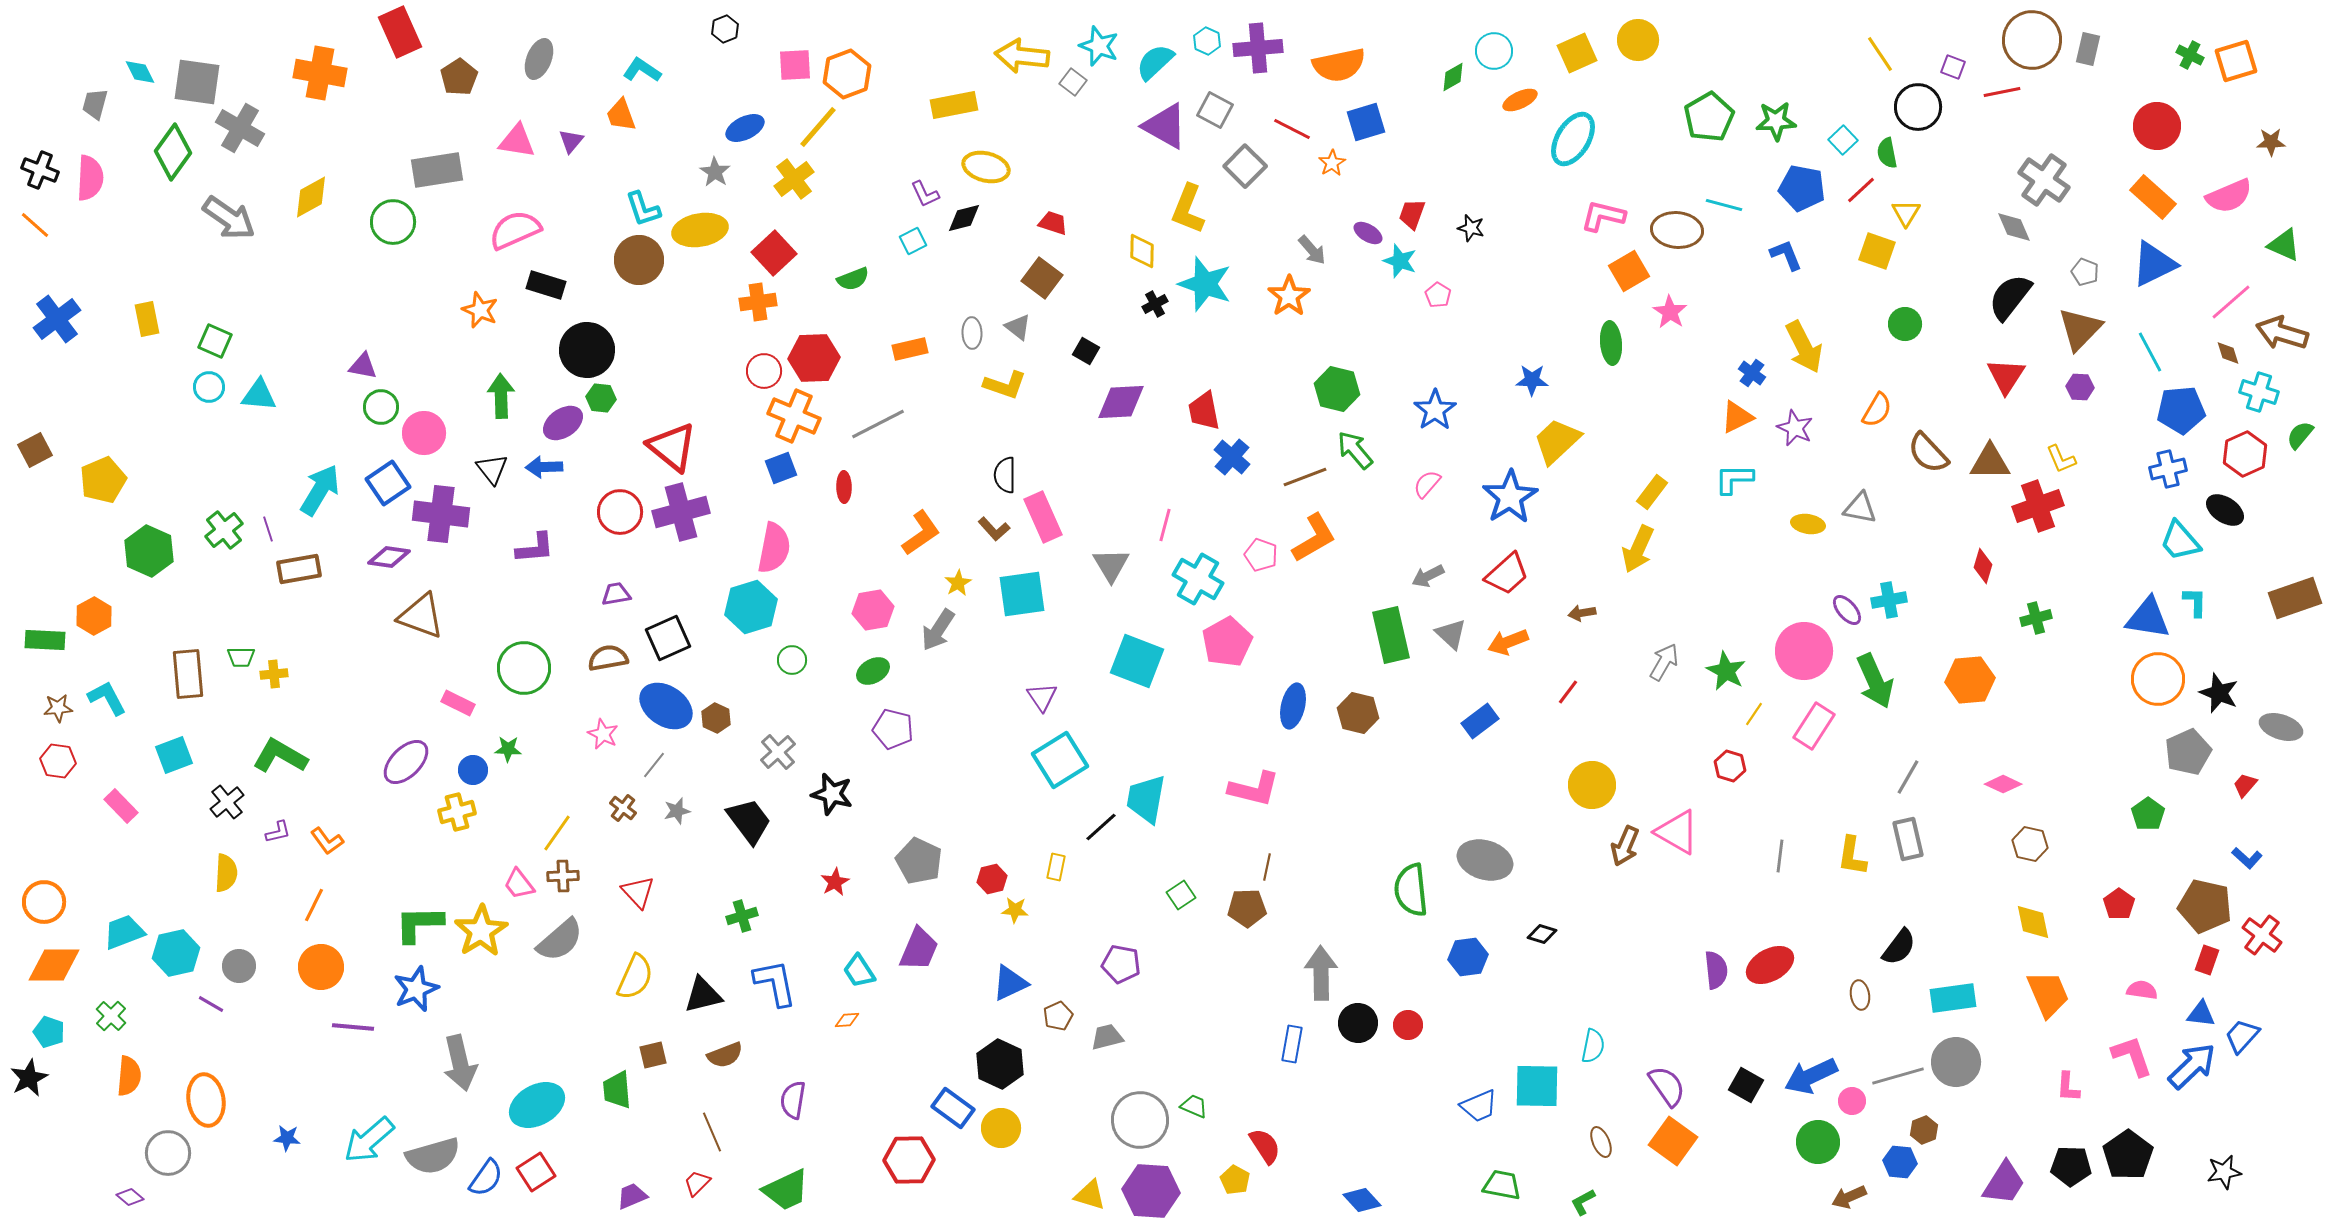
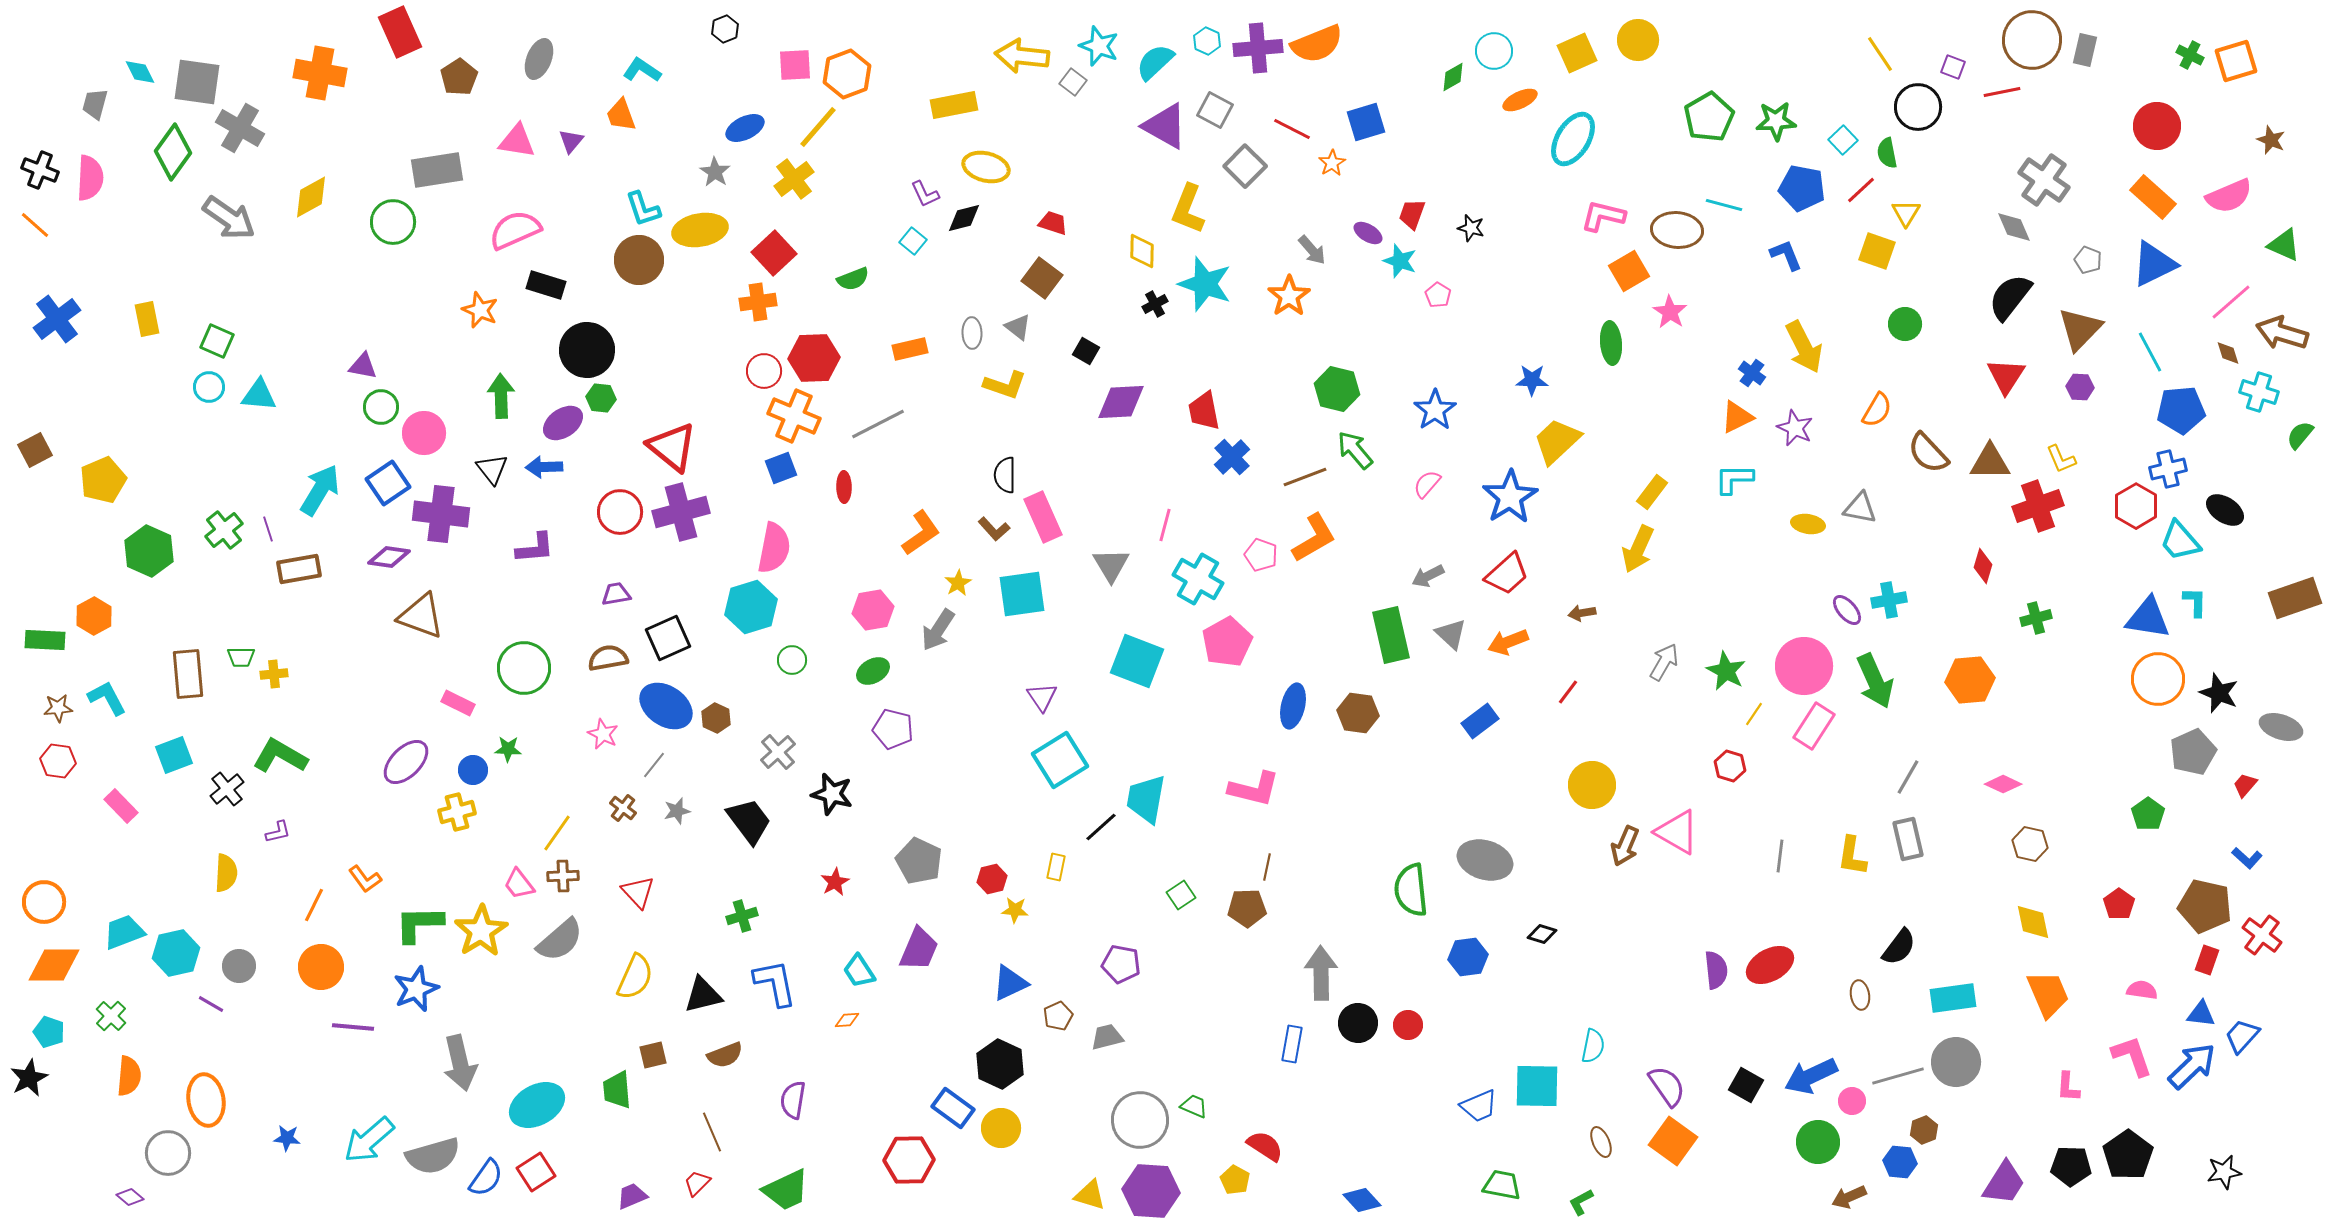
gray rectangle at (2088, 49): moved 3 px left, 1 px down
orange semicircle at (1339, 65): moved 22 px left, 21 px up; rotated 10 degrees counterclockwise
brown star at (2271, 142): moved 2 px up; rotated 24 degrees clockwise
cyan square at (913, 241): rotated 24 degrees counterclockwise
gray pentagon at (2085, 272): moved 3 px right, 12 px up
green square at (215, 341): moved 2 px right
red hexagon at (2245, 454): moved 109 px left, 52 px down; rotated 6 degrees counterclockwise
blue cross at (1232, 457): rotated 6 degrees clockwise
pink circle at (1804, 651): moved 15 px down
brown hexagon at (1358, 713): rotated 6 degrees counterclockwise
gray pentagon at (2188, 752): moved 5 px right
black cross at (227, 802): moved 13 px up
orange L-shape at (327, 841): moved 38 px right, 38 px down
red semicircle at (1265, 1146): rotated 24 degrees counterclockwise
green L-shape at (1583, 1202): moved 2 px left
